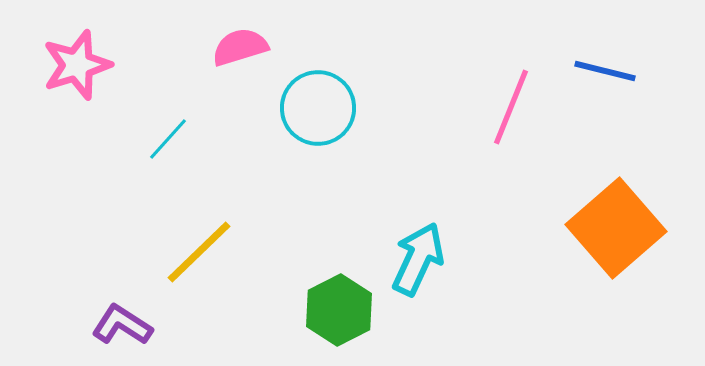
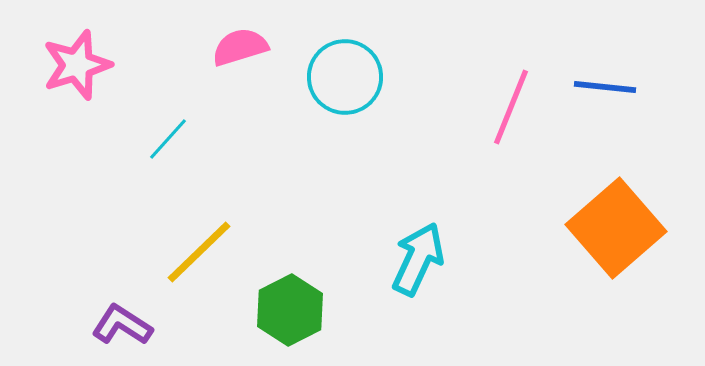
blue line: moved 16 px down; rotated 8 degrees counterclockwise
cyan circle: moved 27 px right, 31 px up
green hexagon: moved 49 px left
